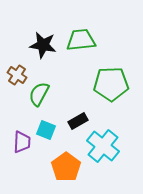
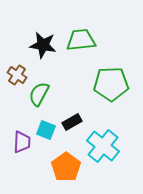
black rectangle: moved 6 px left, 1 px down
